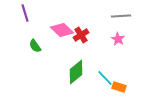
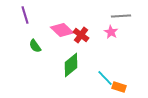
purple line: moved 2 px down
red cross: rotated 21 degrees counterclockwise
pink star: moved 7 px left, 7 px up
green diamond: moved 5 px left, 7 px up
